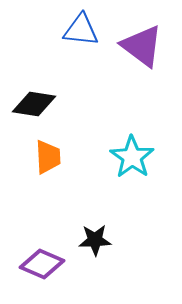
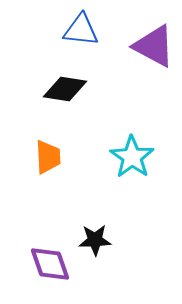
purple triangle: moved 12 px right; rotated 9 degrees counterclockwise
black diamond: moved 31 px right, 15 px up
purple diamond: moved 8 px right; rotated 48 degrees clockwise
